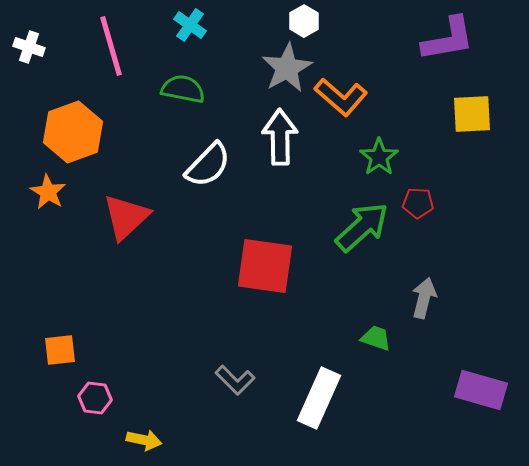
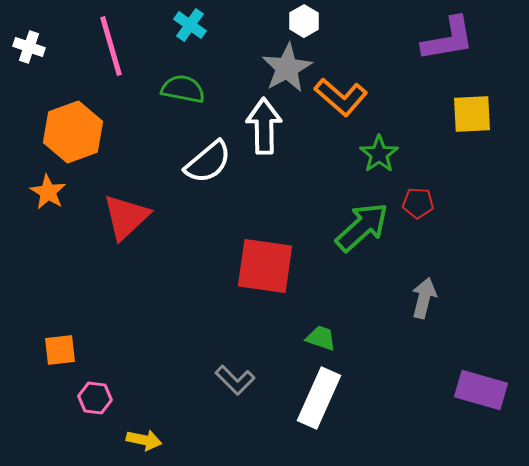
white arrow: moved 16 px left, 11 px up
green star: moved 3 px up
white semicircle: moved 3 px up; rotated 6 degrees clockwise
green trapezoid: moved 55 px left
